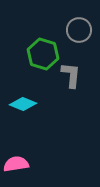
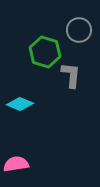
green hexagon: moved 2 px right, 2 px up
cyan diamond: moved 3 px left
